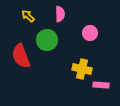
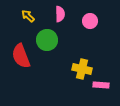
pink circle: moved 12 px up
